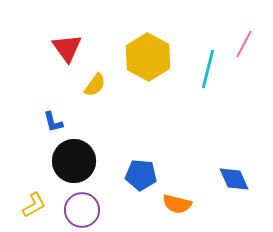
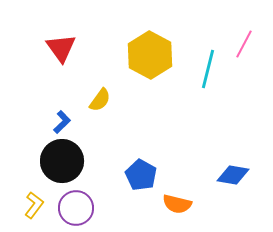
red triangle: moved 6 px left
yellow hexagon: moved 2 px right, 2 px up
yellow semicircle: moved 5 px right, 15 px down
blue L-shape: moved 9 px right; rotated 120 degrees counterclockwise
black circle: moved 12 px left
blue pentagon: rotated 24 degrees clockwise
blue diamond: moved 1 px left, 4 px up; rotated 56 degrees counterclockwise
yellow L-shape: rotated 24 degrees counterclockwise
purple circle: moved 6 px left, 2 px up
